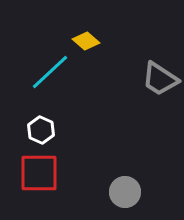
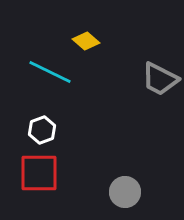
cyan line: rotated 69 degrees clockwise
gray trapezoid: rotated 6 degrees counterclockwise
white hexagon: moved 1 px right; rotated 16 degrees clockwise
